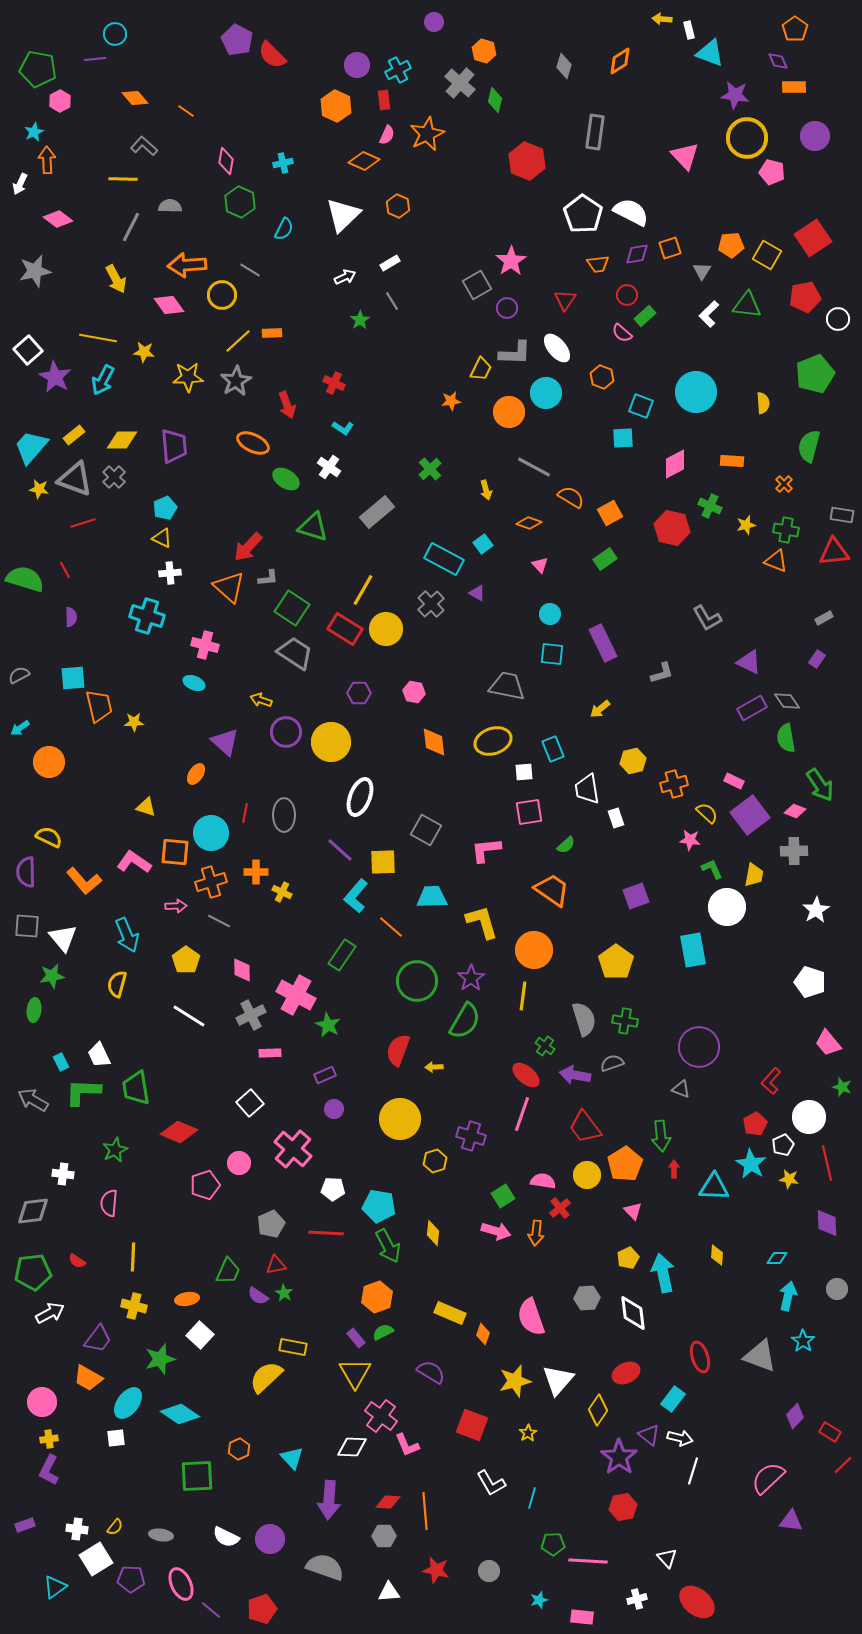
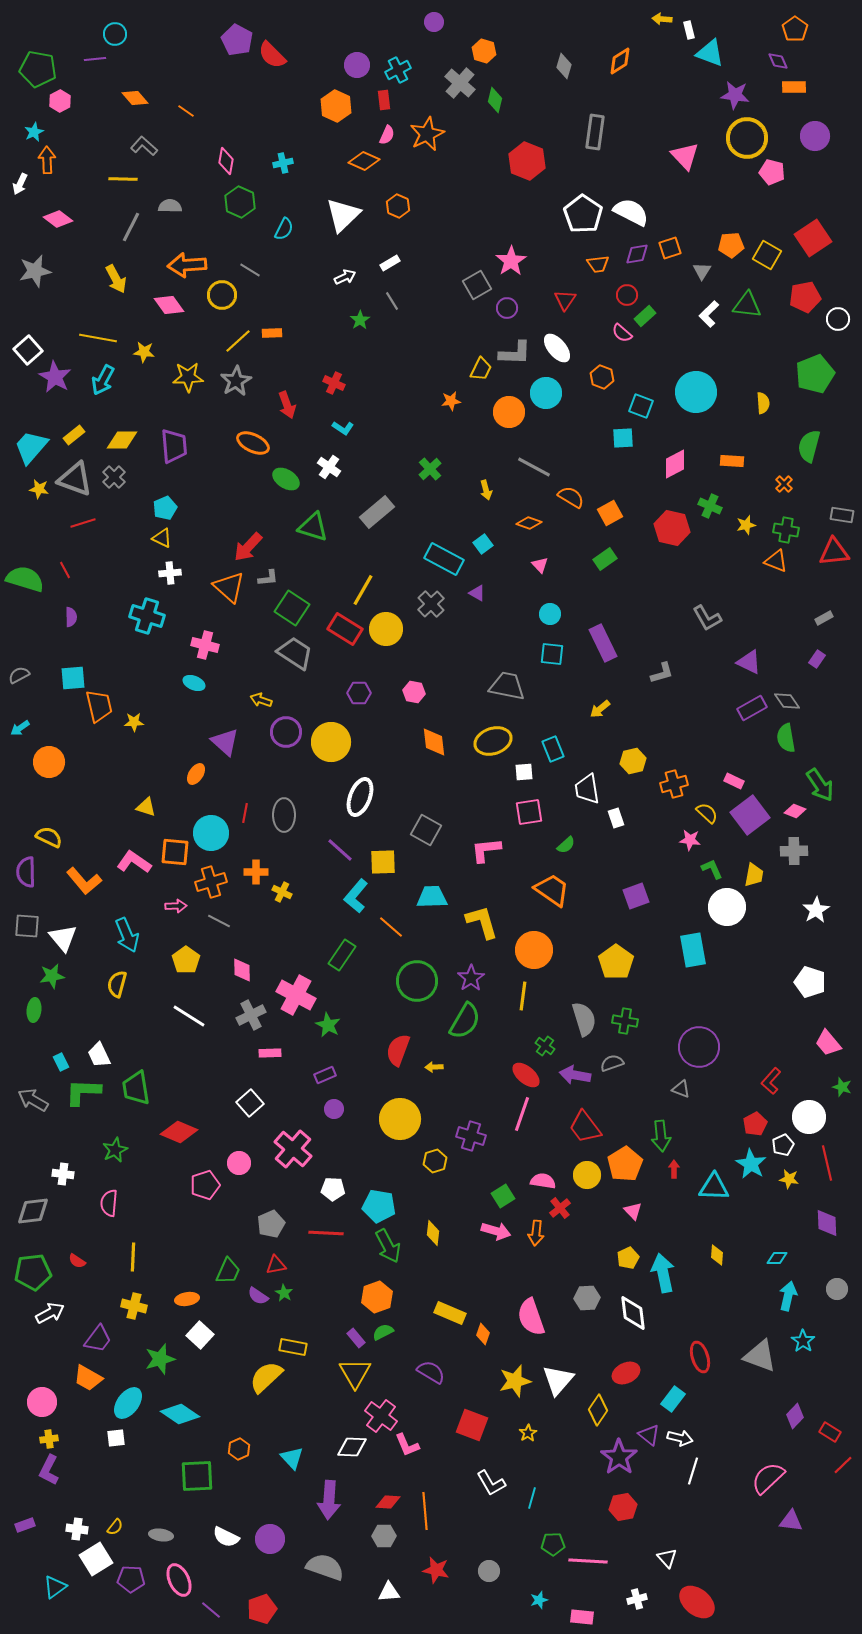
pink ellipse at (181, 1584): moved 2 px left, 4 px up
